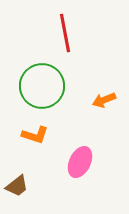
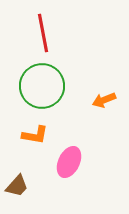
red line: moved 22 px left
orange L-shape: rotated 8 degrees counterclockwise
pink ellipse: moved 11 px left
brown trapezoid: rotated 10 degrees counterclockwise
